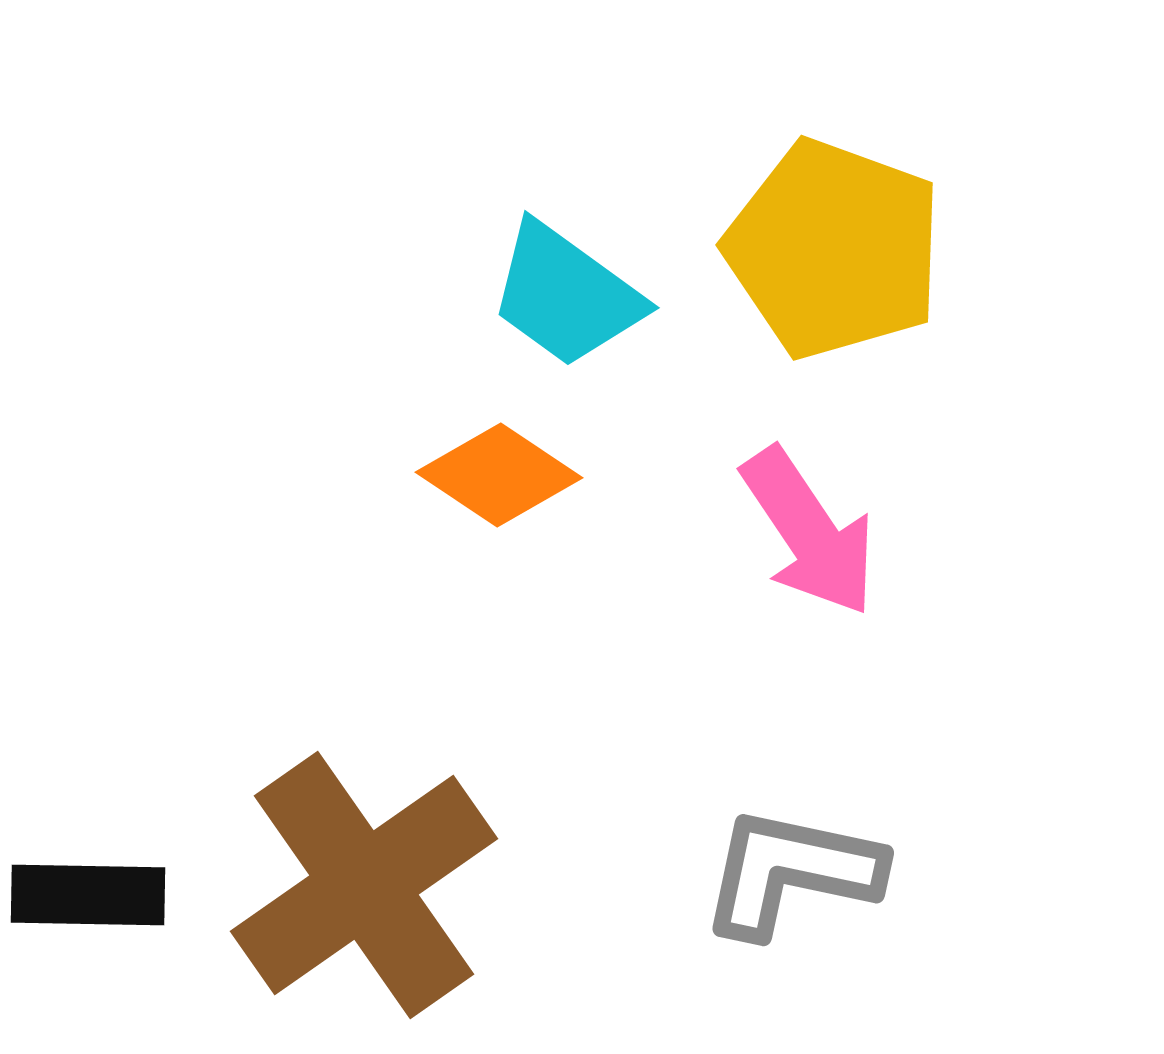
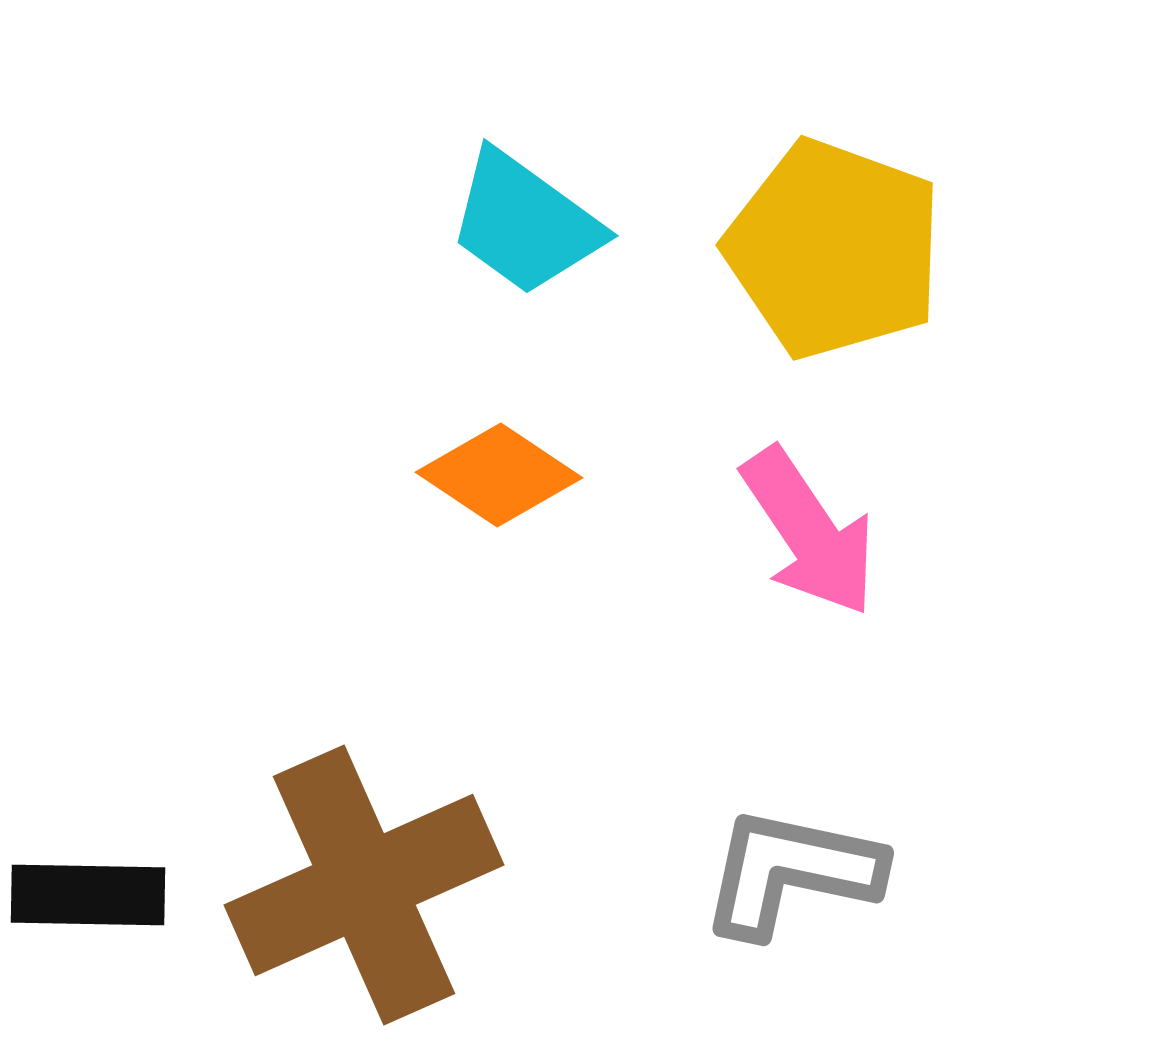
cyan trapezoid: moved 41 px left, 72 px up
brown cross: rotated 11 degrees clockwise
